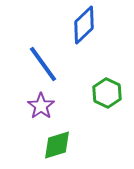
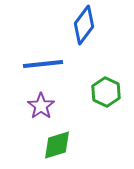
blue diamond: rotated 9 degrees counterclockwise
blue line: rotated 60 degrees counterclockwise
green hexagon: moved 1 px left, 1 px up
